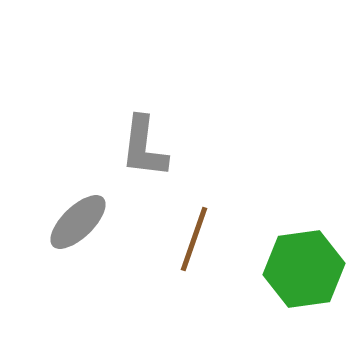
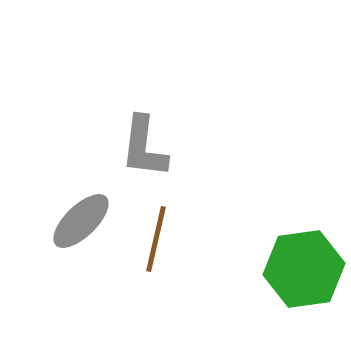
gray ellipse: moved 3 px right, 1 px up
brown line: moved 38 px left; rotated 6 degrees counterclockwise
